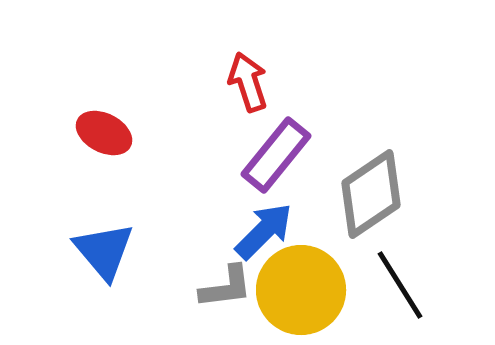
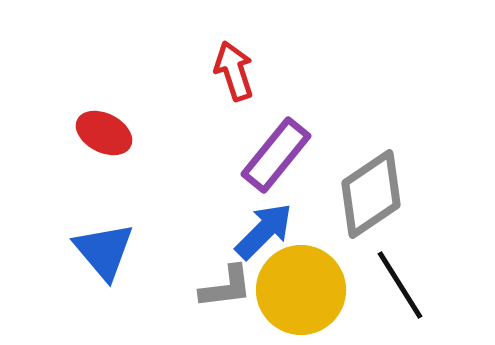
red arrow: moved 14 px left, 11 px up
